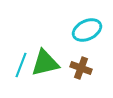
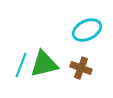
green triangle: moved 1 px left, 1 px down
